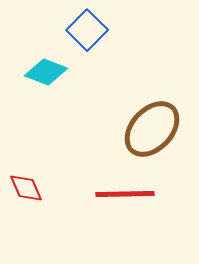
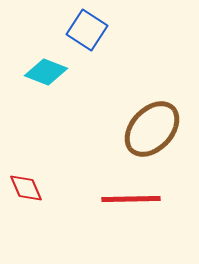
blue square: rotated 12 degrees counterclockwise
red line: moved 6 px right, 5 px down
